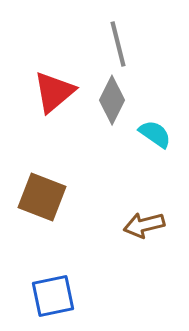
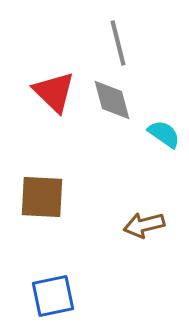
gray line: moved 1 px up
red triangle: rotated 36 degrees counterclockwise
gray diamond: rotated 42 degrees counterclockwise
cyan semicircle: moved 9 px right
brown square: rotated 18 degrees counterclockwise
